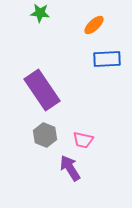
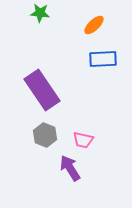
blue rectangle: moved 4 px left
